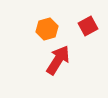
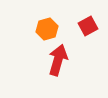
red arrow: rotated 16 degrees counterclockwise
